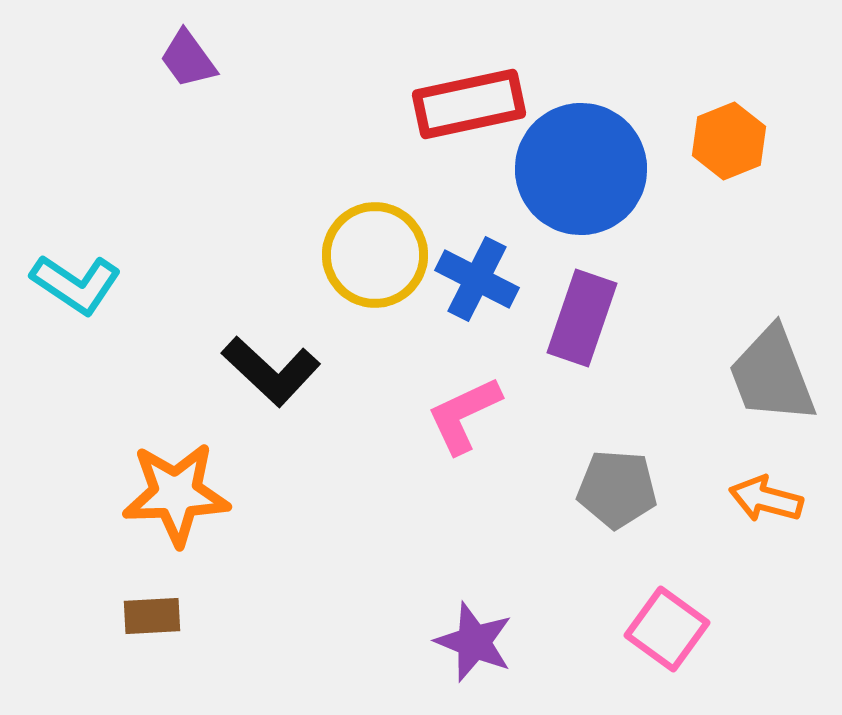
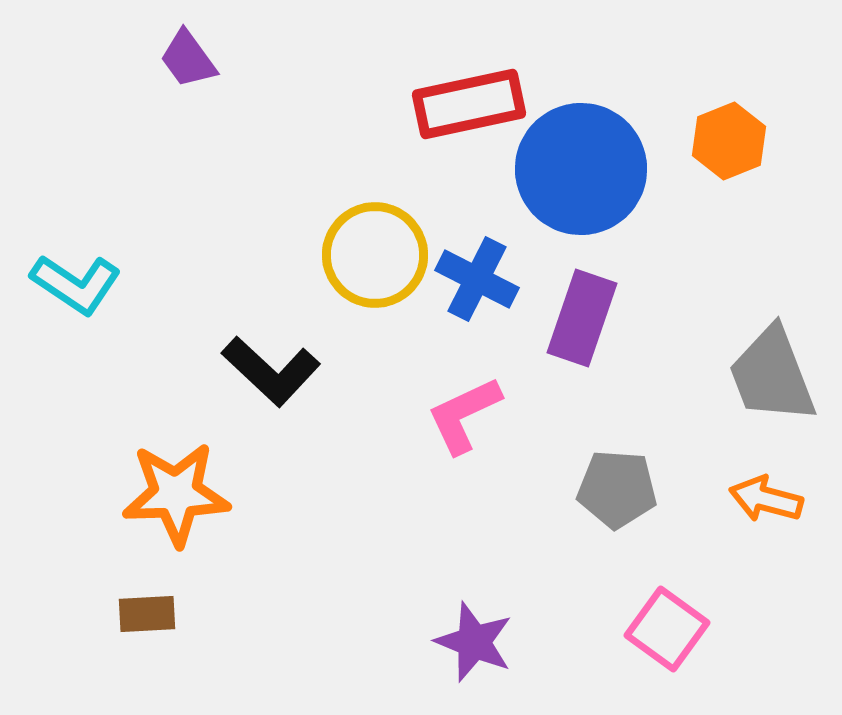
brown rectangle: moved 5 px left, 2 px up
